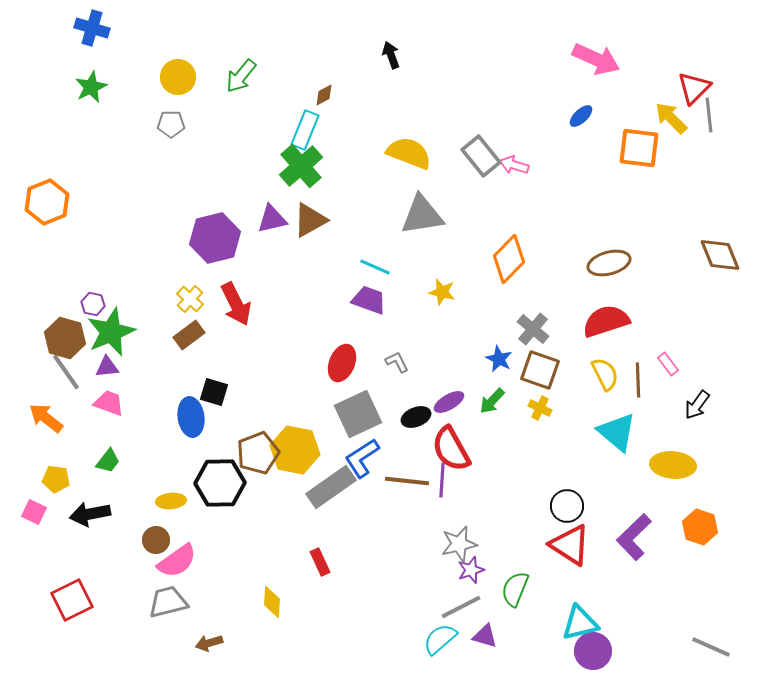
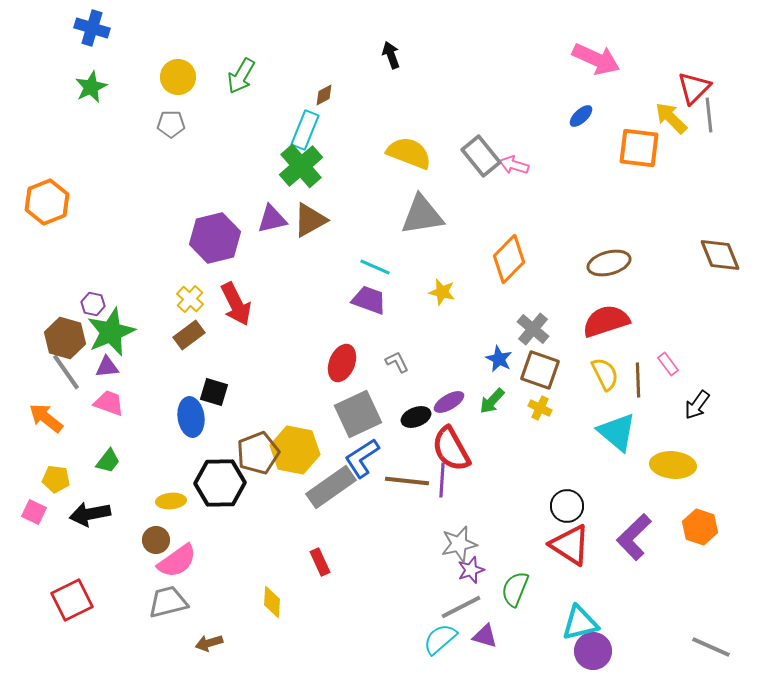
green arrow at (241, 76): rotated 9 degrees counterclockwise
